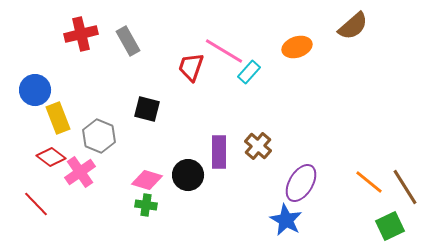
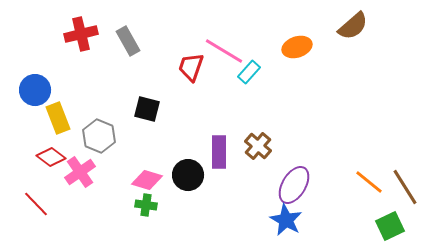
purple ellipse: moved 7 px left, 2 px down
